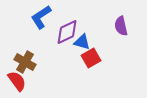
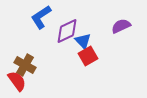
purple semicircle: rotated 78 degrees clockwise
purple diamond: moved 1 px up
blue triangle: moved 1 px right, 1 px up; rotated 30 degrees clockwise
red square: moved 3 px left, 2 px up
brown cross: moved 3 px down
